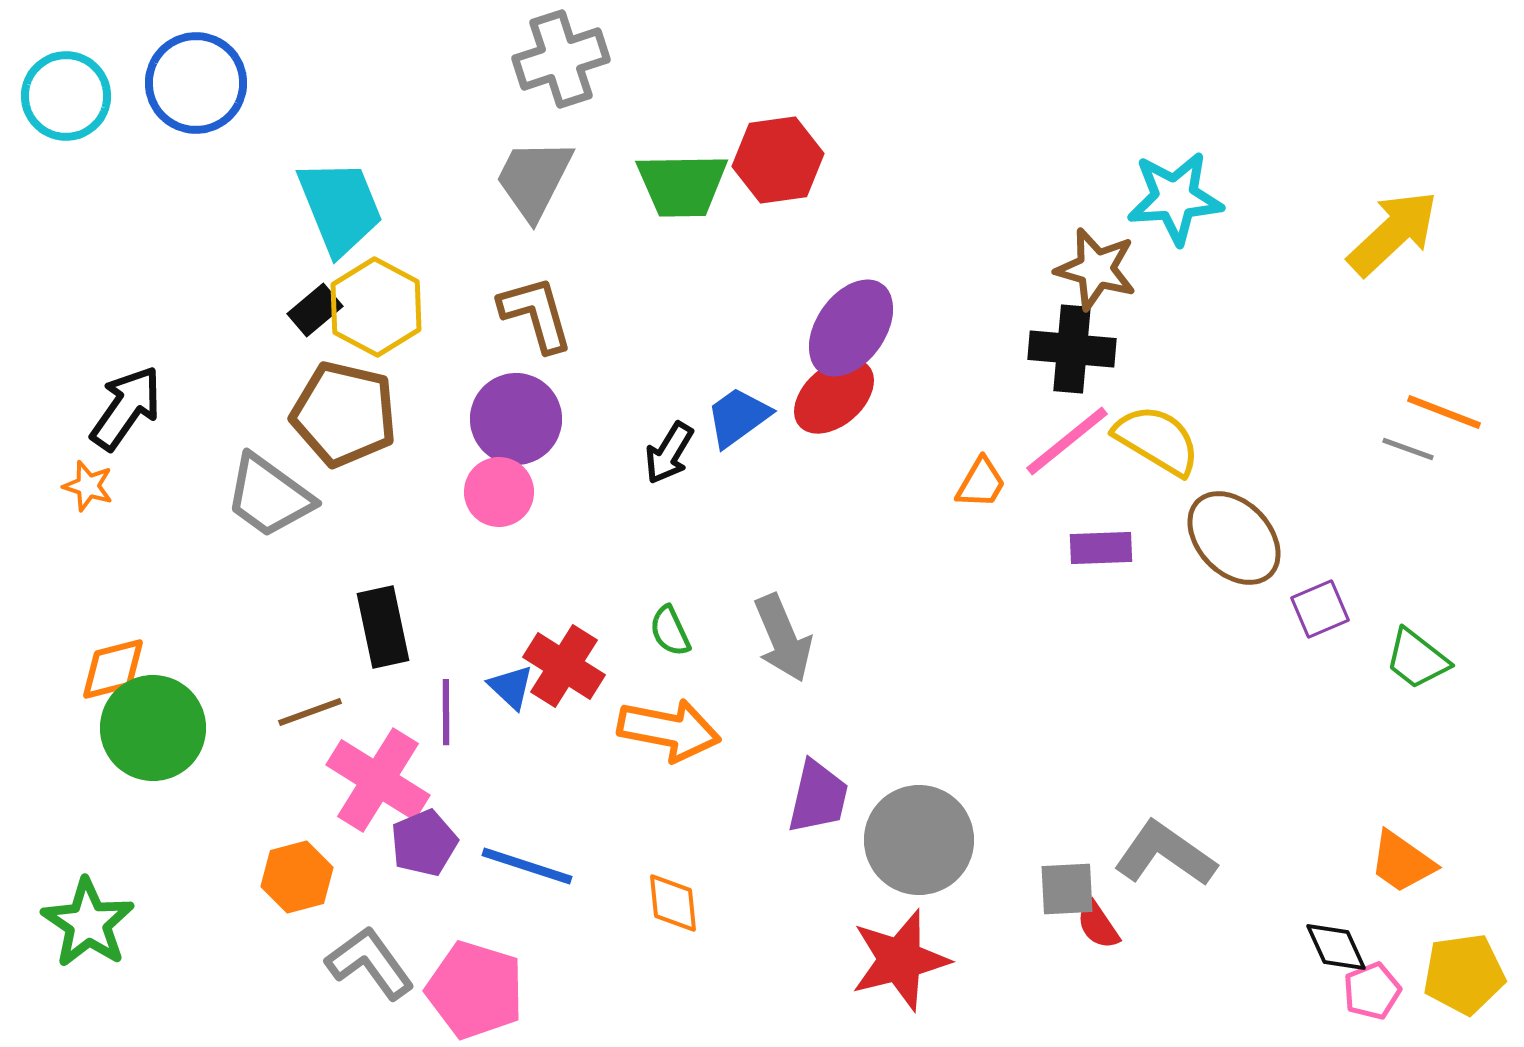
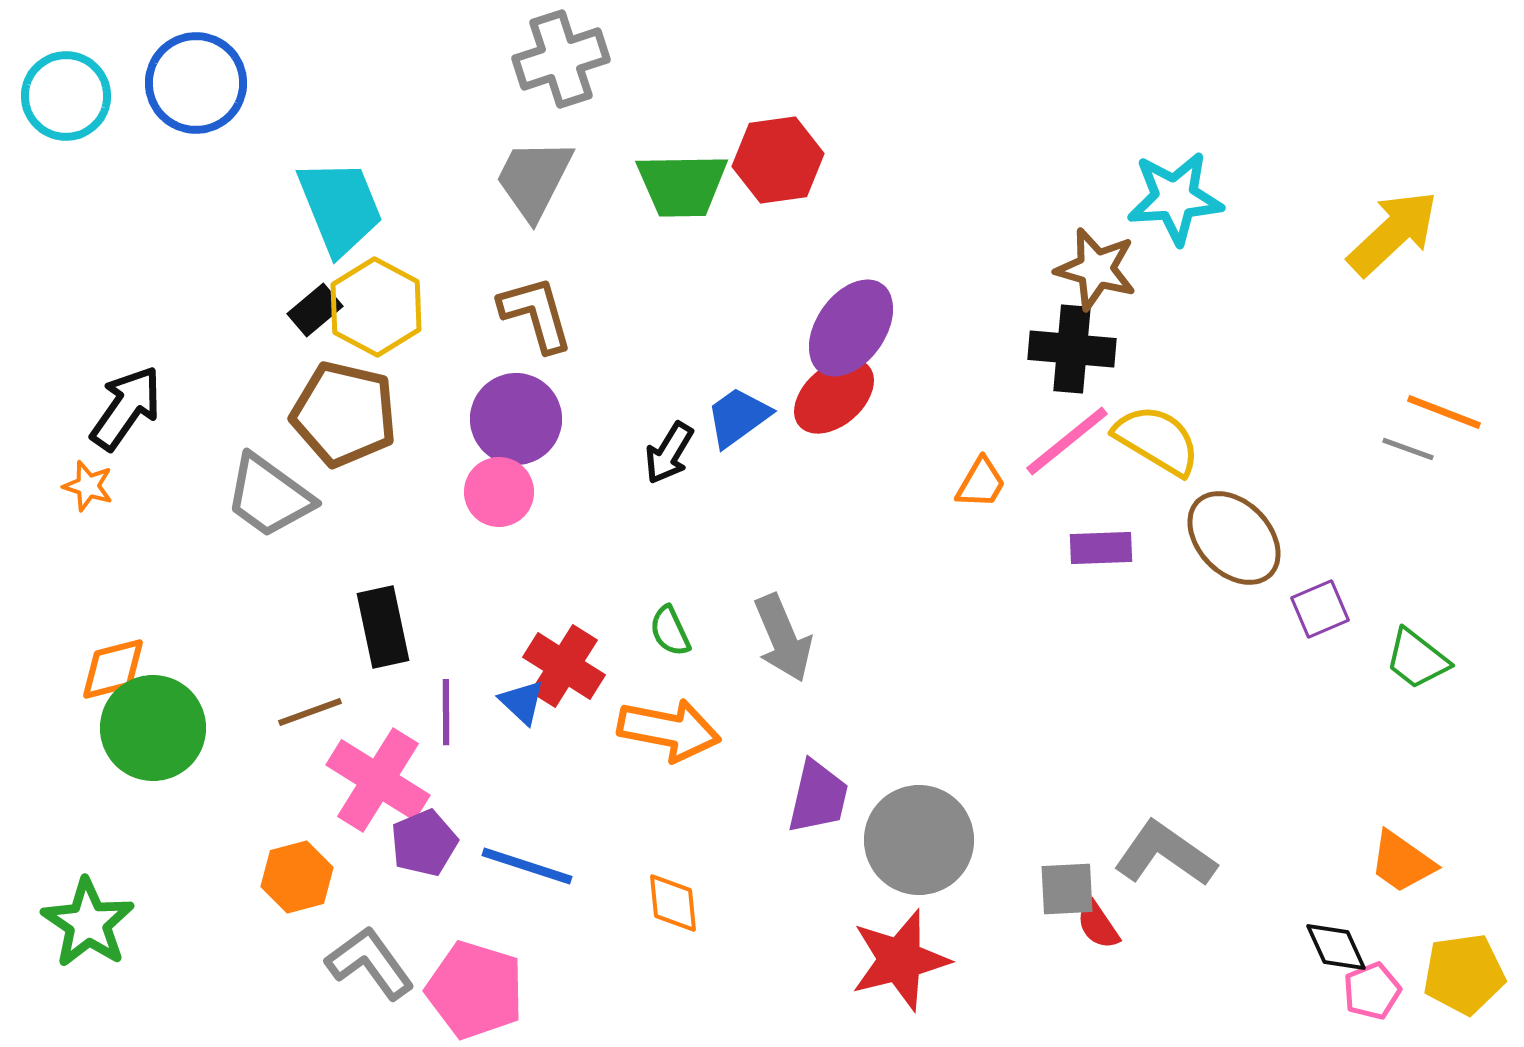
blue triangle at (511, 687): moved 11 px right, 15 px down
